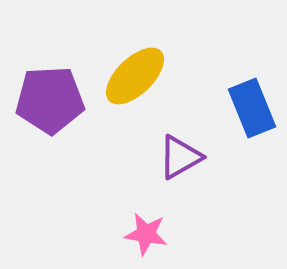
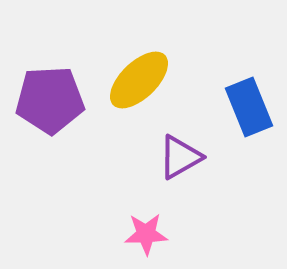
yellow ellipse: moved 4 px right, 4 px down
blue rectangle: moved 3 px left, 1 px up
pink star: rotated 12 degrees counterclockwise
